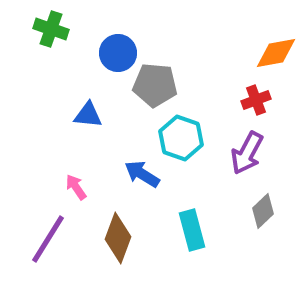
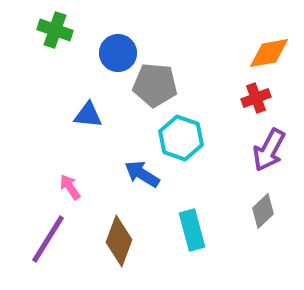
green cross: moved 4 px right, 1 px down
orange diamond: moved 7 px left
red cross: moved 2 px up
purple arrow: moved 22 px right, 3 px up
pink arrow: moved 6 px left
brown diamond: moved 1 px right, 3 px down
